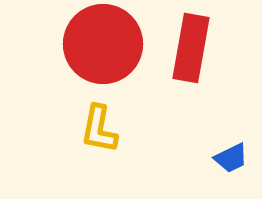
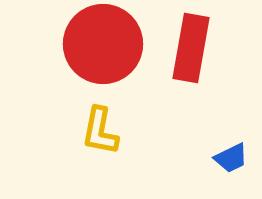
yellow L-shape: moved 1 px right, 2 px down
